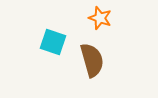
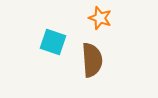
brown semicircle: rotated 12 degrees clockwise
